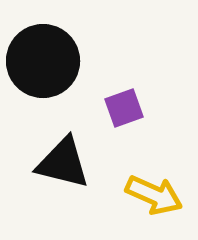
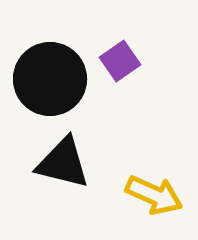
black circle: moved 7 px right, 18 px down
purple square: moved 4 px left, 47 px up; rotated 15 degrees counterclockwise
